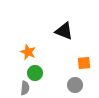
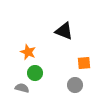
gray semicircle: moved 3 px left; rotated 80 degrees counterclockwise
